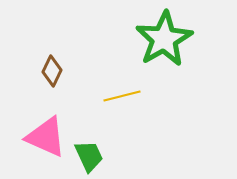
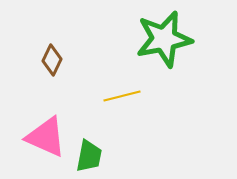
green star: rotated 18 degrees clockwise
brown diamond: moved 11 px up
green trapezoid: rotated 36 degrees clockwise
